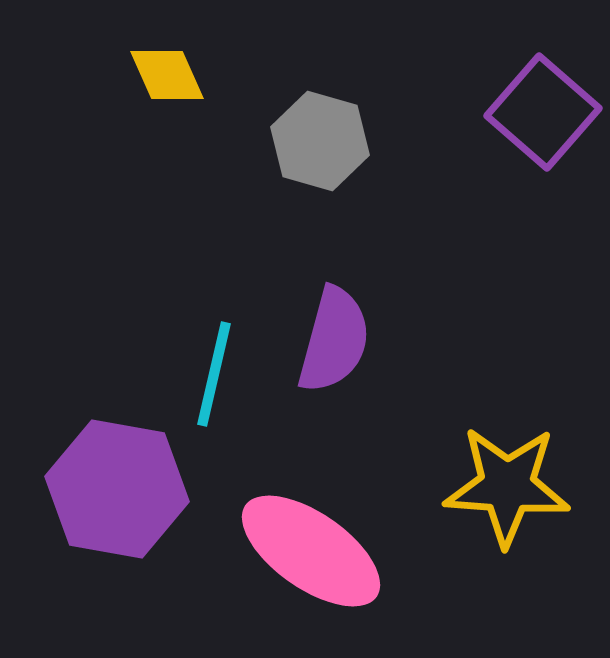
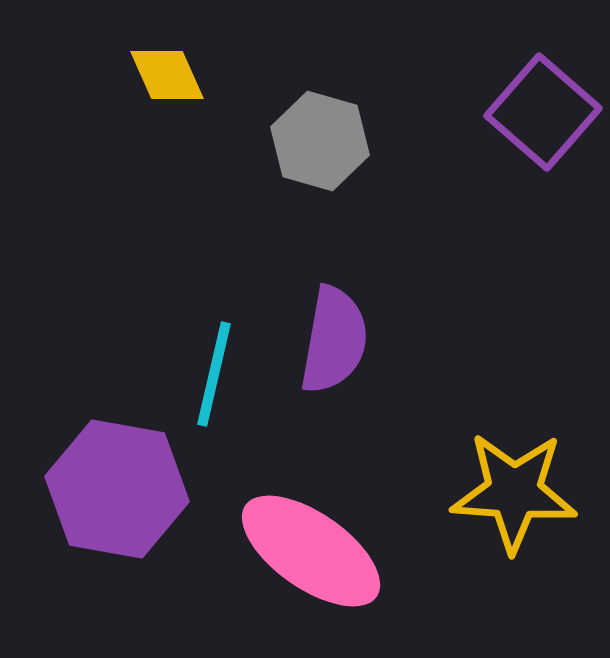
purple semicircle: rotated 5 degrees counterclockwise
yellow star: moved 7 px right, 6 px down
